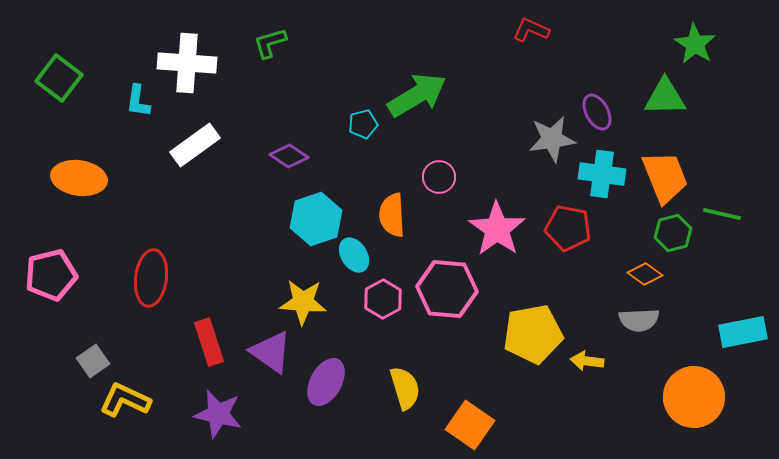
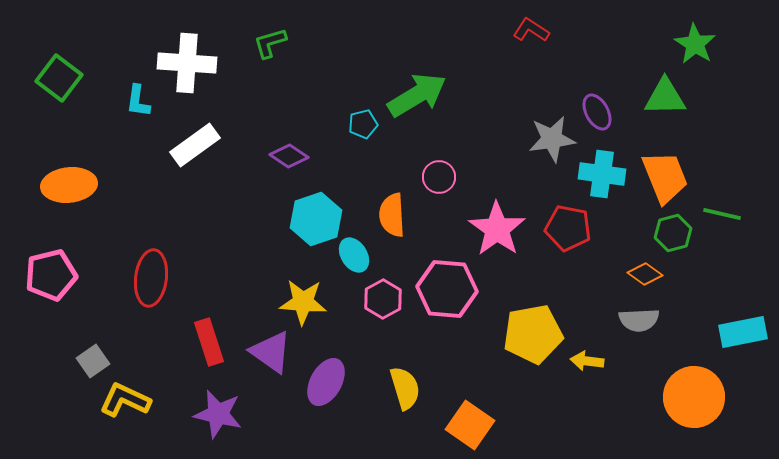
red L-shape at (531, 30): rotated 9 degrees clockwise
orange ellipse at (79, 178): moved 10 px left, 7 px down; rotated 14 degrees counterclockwise
